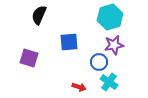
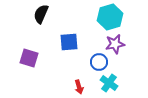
black semicircle: moved 2 px right, 1 px up
purple star: moved 1 px right, 1 px up
cyan cross: moved 1 px down
red arrow: rotated 56 degrees clockwise
